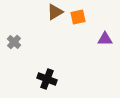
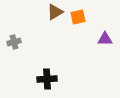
gray cross: rotated 32 degrees clockwise
black cross: rotated 24 degrees counterclockwise
